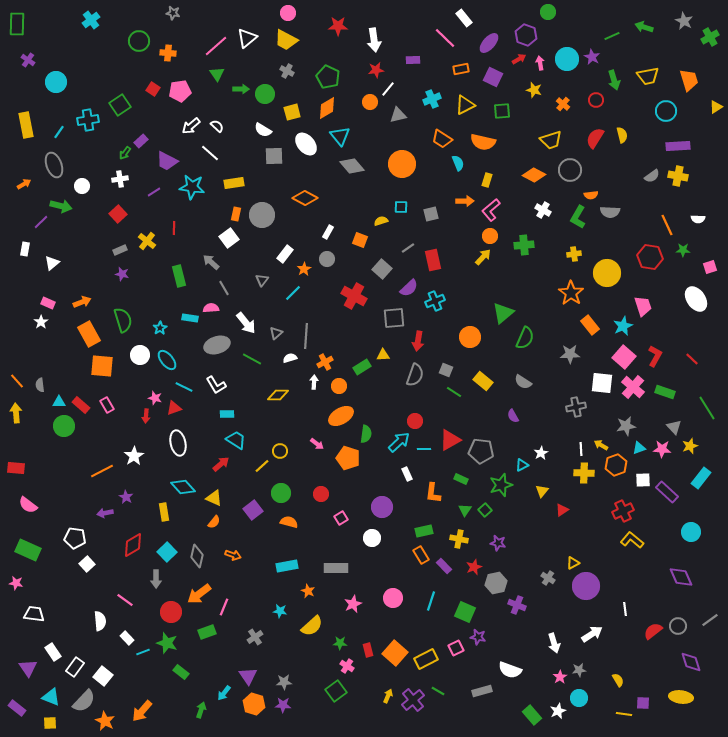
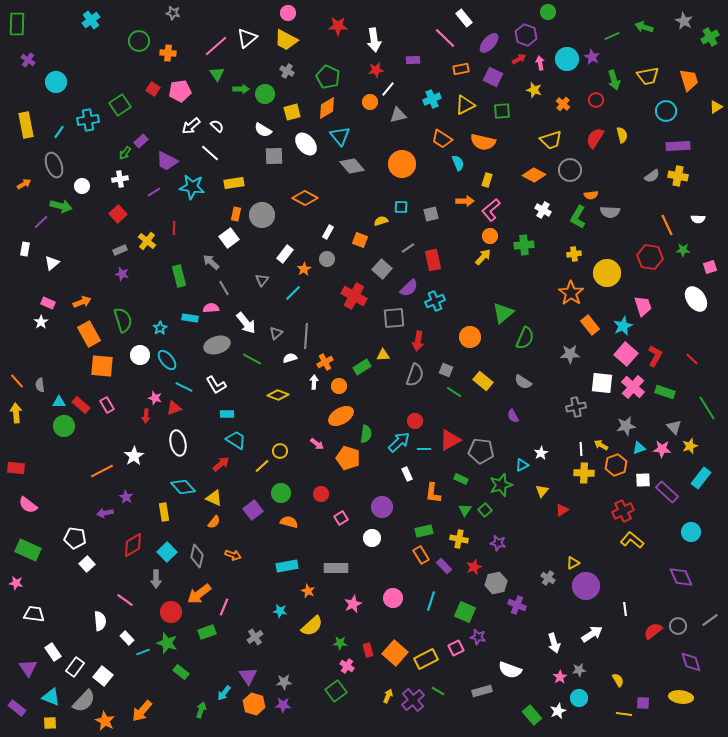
pink square at (624, 357): moved 2 px right, 3 px up
yellow diamond at (278, 395): rotated 20 degrees clockwise
